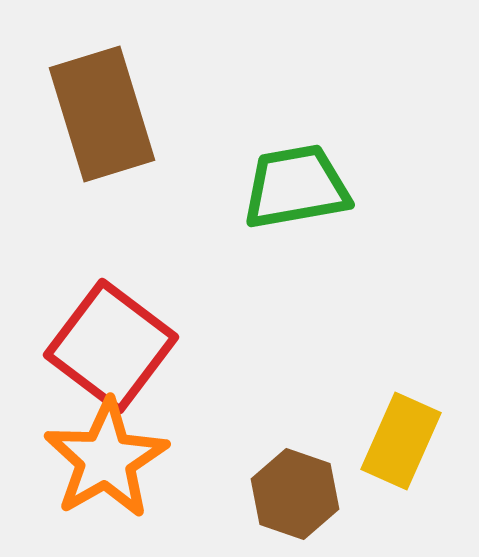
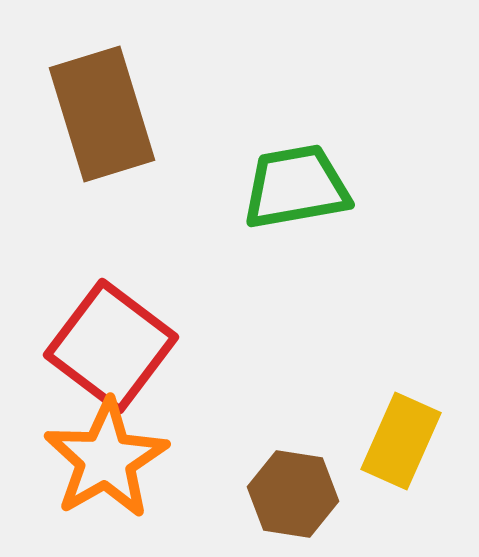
brown hexagon: moved 2 px left; rotated 10 degrees counterclockwise
